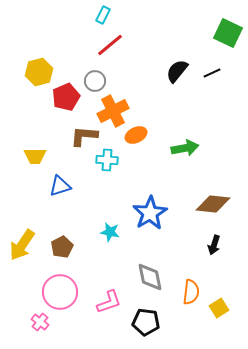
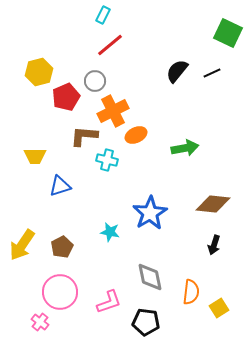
cyan cross: rotated 10 degrees clockwise
